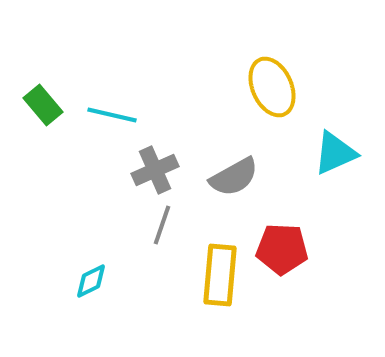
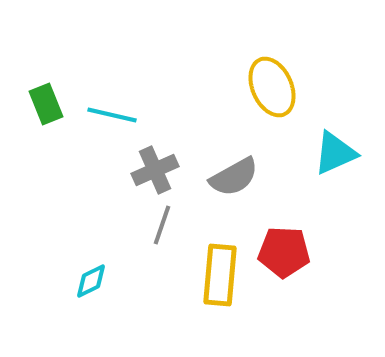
green rectangle: moved 3 px right, 1 px up; rotated 18 degrees clockwise
red pentagon: moved 2 px right, 3 px down
